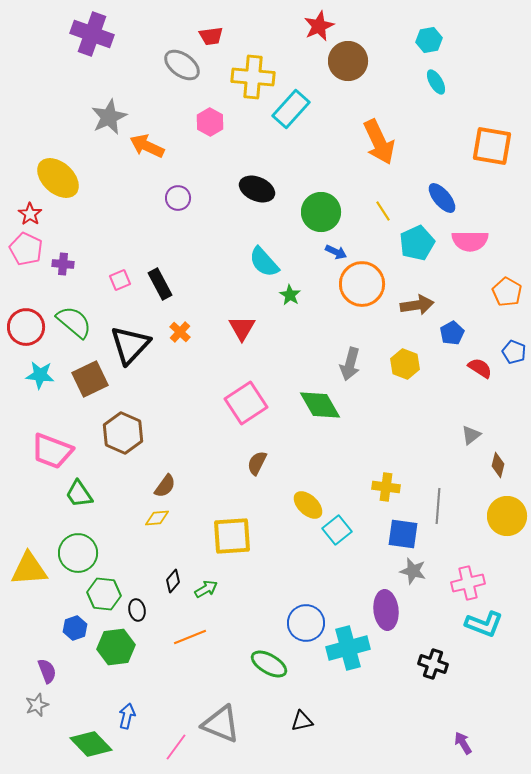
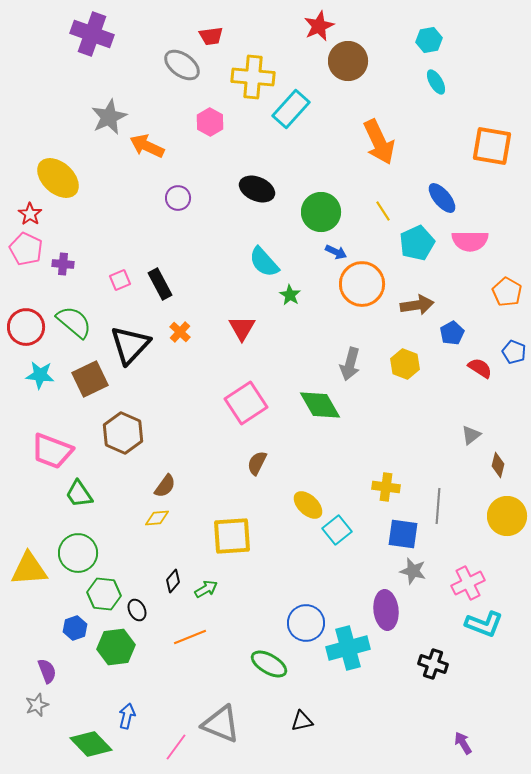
pink cross at (468, 583): rotated 12 degrees counterclockwise
black ellipse at (137, 610): rotated 15 degrees counterclockwise
